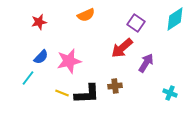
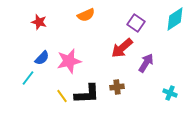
red star: rotated 28 degrees clockwise
blue semicircle: moved 1 px right, 1 px down
brown cross: moved 2 px right, 1 px down
yellow line: moved 3 px down; rotated 32 degrees clockwise
